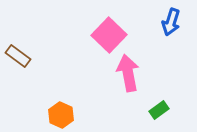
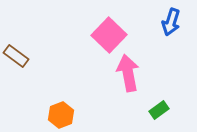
brown rectangle: moved 2 px left
orange hexagon: rotated 15 degrees clockwise
